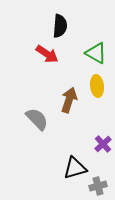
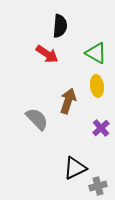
brown arrow: moved 1 px left, 1 px down
purple cross: moved 2 px left, 16 px up
black triangle: rotated 10 degrees counterclockwise
